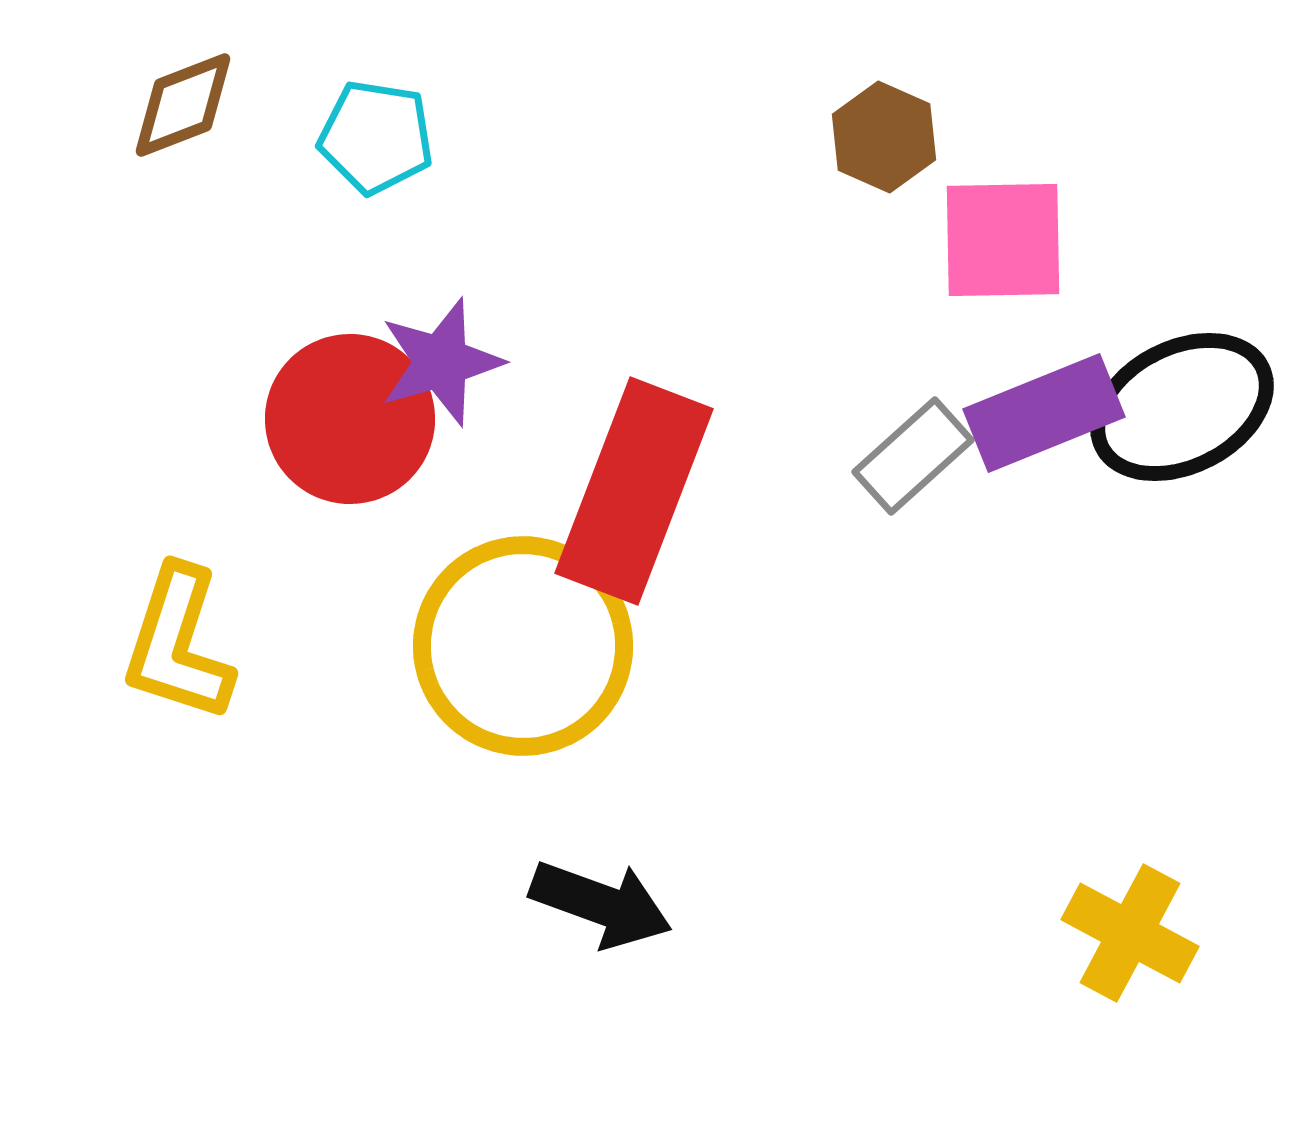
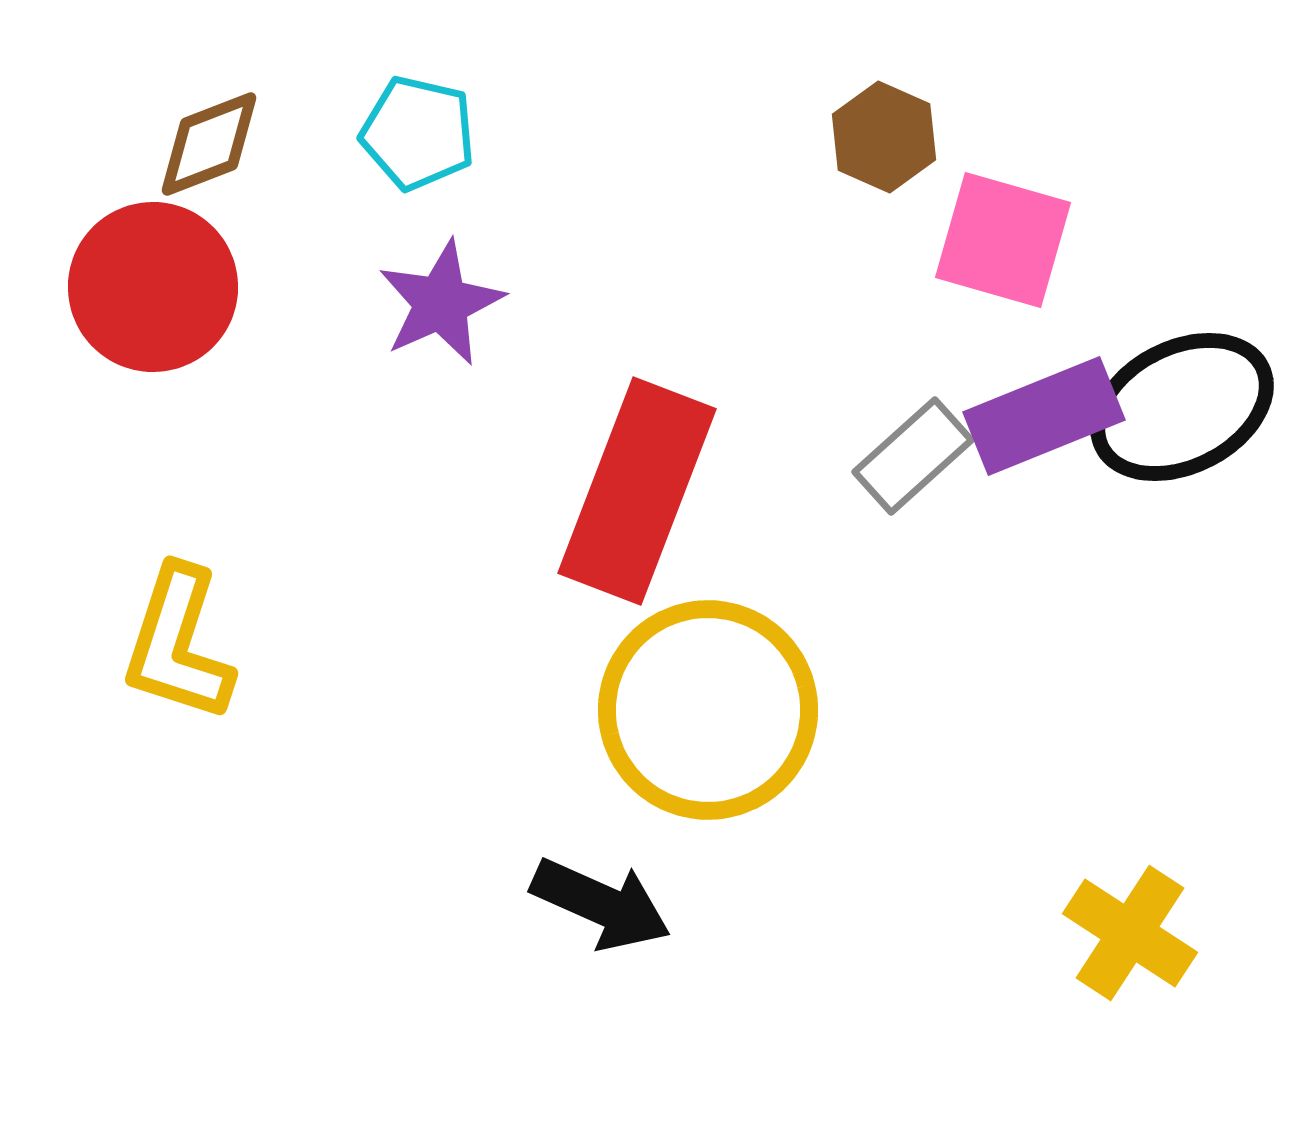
brown diamond: moved 26 px right, 39 px down
cyan pentagon: moved 42 px right, 4 px up; rotated 4 degrees clockwise
pink square: rotated 17 degrees clockwise
purple star: moved 59 px up; rotated 8 degrees counterclockwise
purple rectangle: moved 3 px down
red circle: moved 197 px left, 132 px up
red rectangle: moved 3 px right
yellow circle: moved 185 px right, 64 px down
black arrow: rotated 4 degrees clockwise
yellow cross: rotated 5 degrees clockwise
